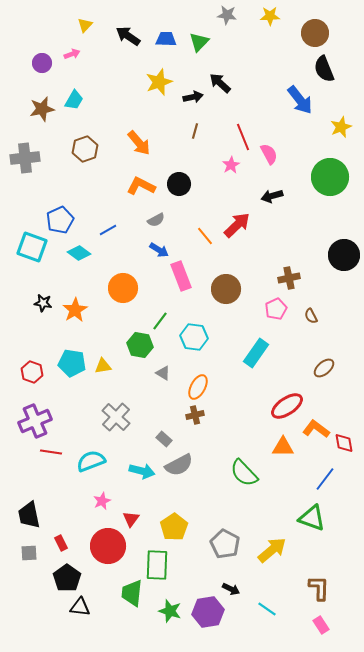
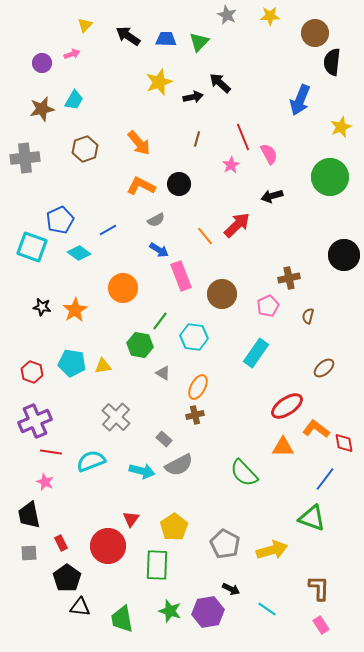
gray star at (227, 15): rotated 18 degrees clockwise
black semicircle at (324, 69): moved 8 px right, 7 px up; rotated 28 degrees clockwise
blue arrow at (300, 100): rotated 60 degrees clockwise
brown line at (195, 131): moved 2 px right, 8 px down
brown circle at (226, 289): moved 4 px left, 5 px down
black star at (43, 303): moved 1 px left, 4 px down
pink pentagon at (276, 309): moved 8 px left, 3 px up
brown semicircle at (311, 316): moved 3 px left; rotated 42 degrees clockwise
pink star at (102, 501): moved 57 px left, 19 px up; rotated 24 degrees counterclockwise
yellow arrow at (272, 550): rotated 24 degrees clockwise
green trapezoid at (132, 593): moved 10 px left, 26 px down; rotated 16 degrees counterclockwise
